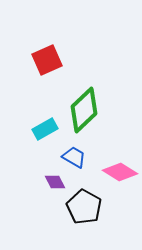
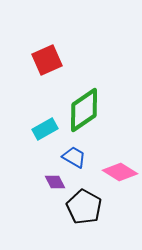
green diamond: rotated 9 degrees clockwise
